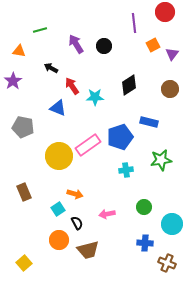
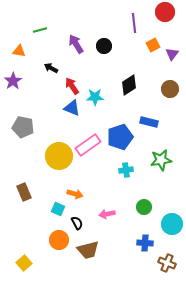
blue triangle: moved 14 px right
cyan square: rotated 32 degrees counterclockwise
